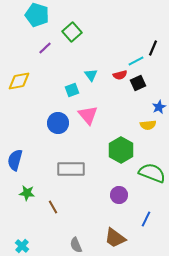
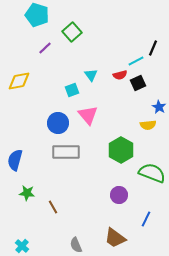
blue star: rotated 16 degrees counterclockwise
gray rectangle: moved 5 px left, 17 px up
